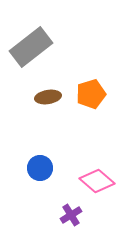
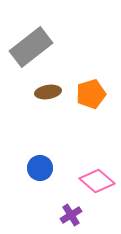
brown ellipse: moved 5 px up
